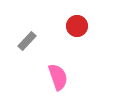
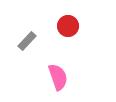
red circle: moved 9 px left
